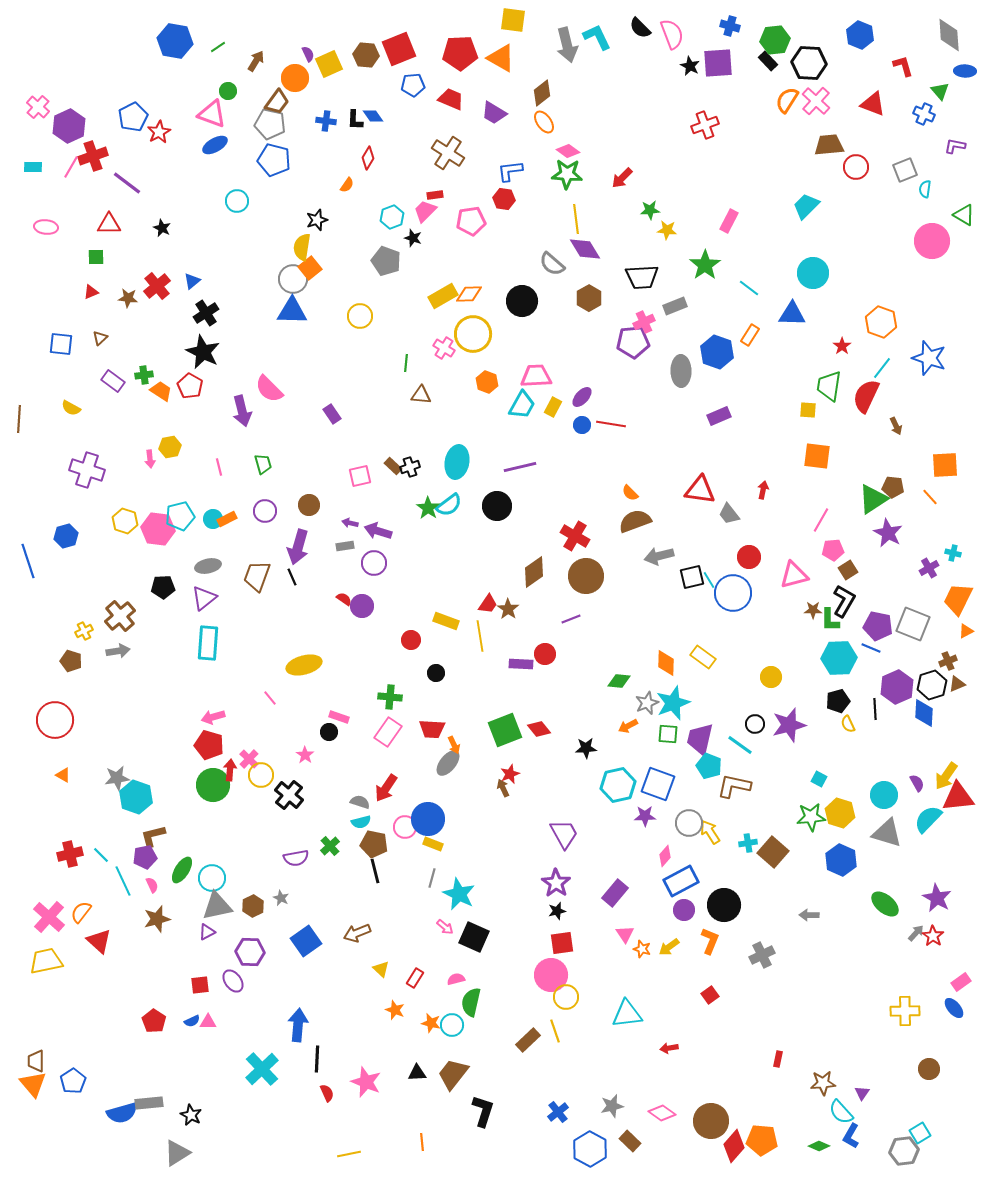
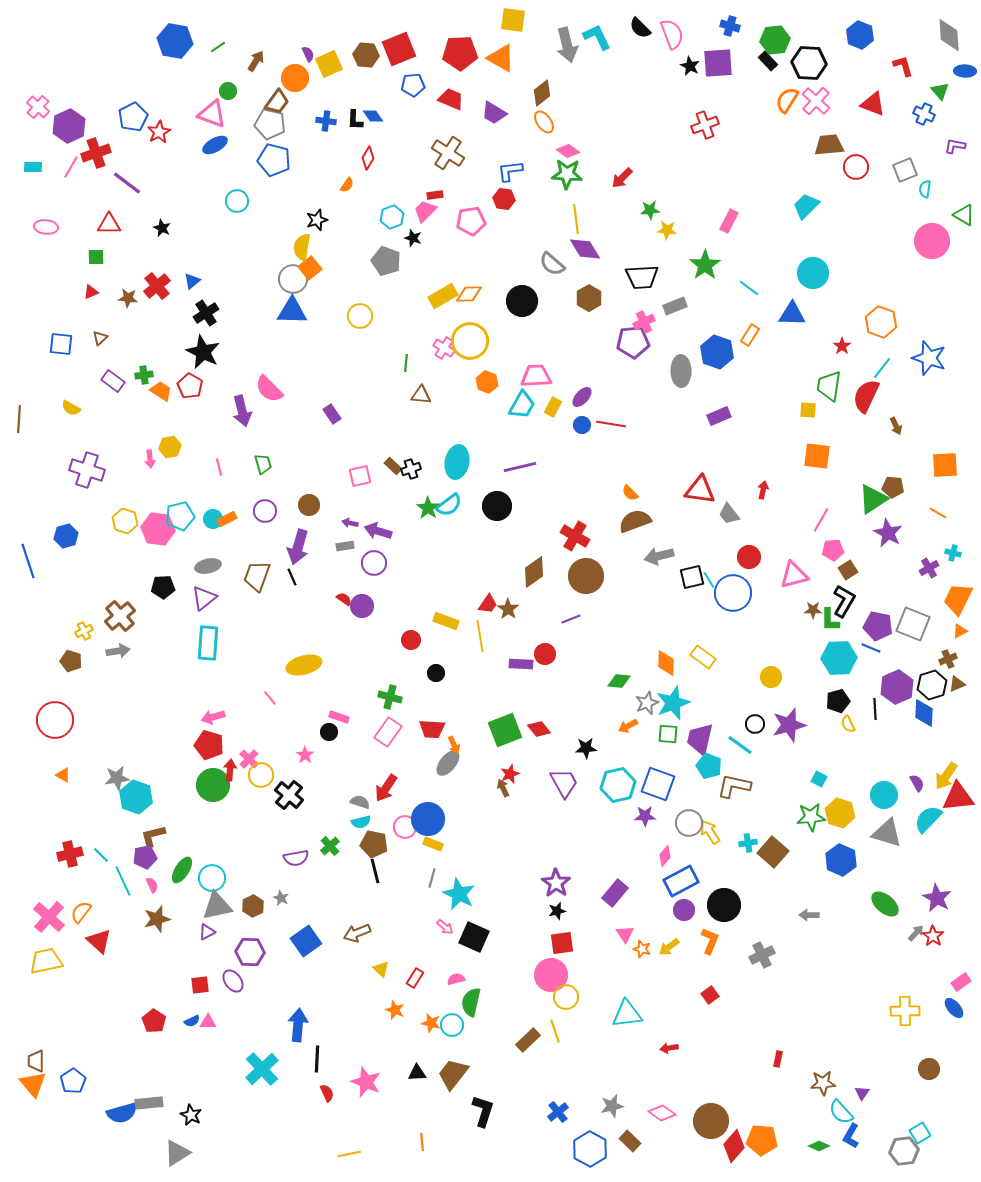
red cross at (93, 156): moved 3 px right, 3 px up
yellow circle at (473, 334): moved 3 px left, 7 px down
black cross at (410, 467): moved 1 px right, 2 px down
orange line at (930, 497): moved 8 px right, 16 px down; rotated 18 degrees counterclockwise
orange triangle at (966, 631): moved 6 px left
brown cross at (948, 661): moved 2 px up
green cross at (390, 697): rotated 10 degrees clockwise
purple trapezoid at (564, 834): moved 51 px up
